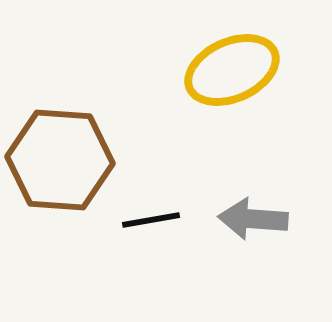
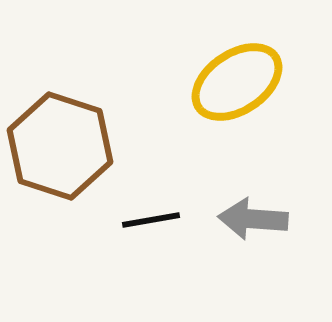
yellow ellipse: moved 5 px right, 12 px down; rotated 10 degrees counterclockwise
brown hexagon: moved 14 px up; rotated 14 degrees clockwise
